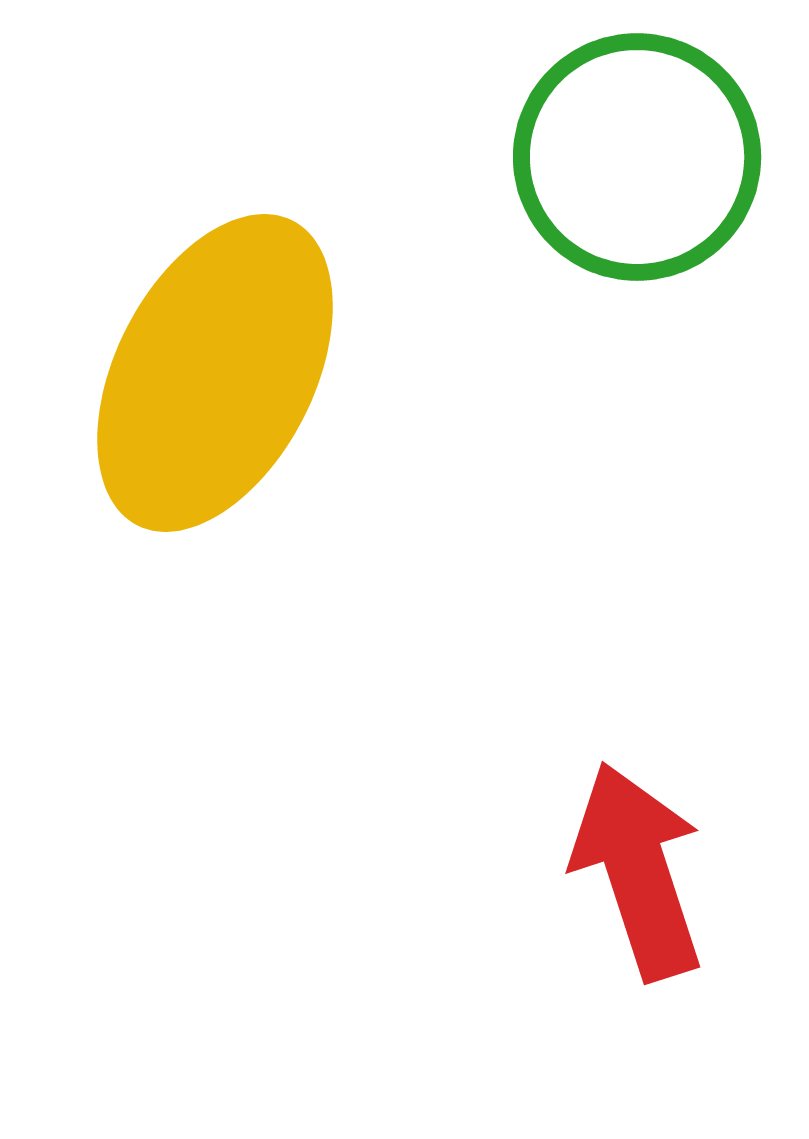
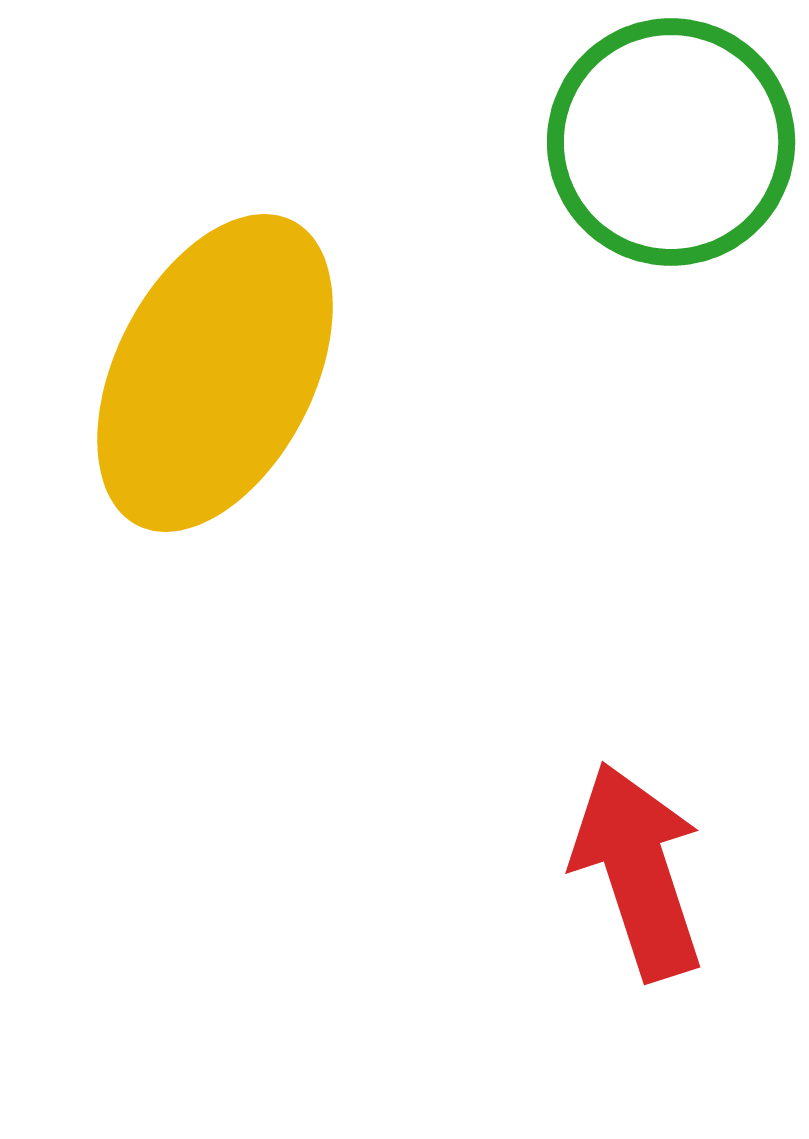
green circle: moved 34 px right, 15 px up
